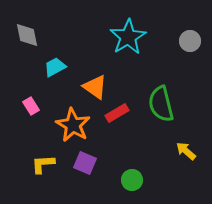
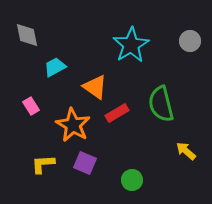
cyan star: moved 3 px right, 8 px down
